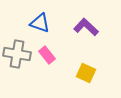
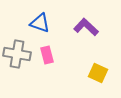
pink rectangle: rotated 24 degrees clockwise
yellow square: moved 12 px right
